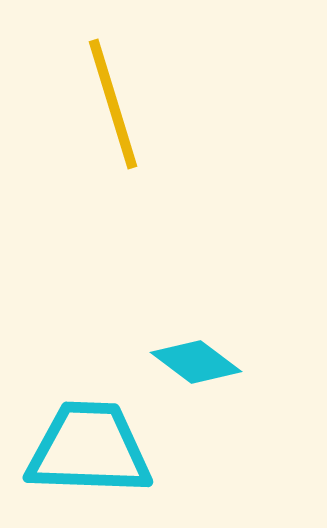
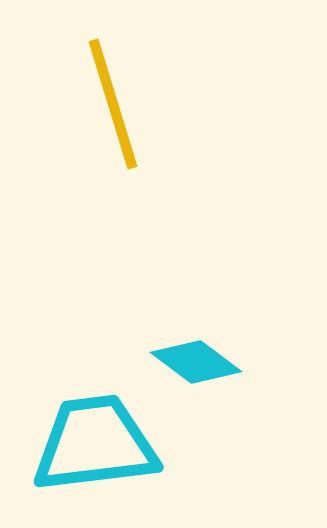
cyan trapezoid: moved 6 px right, 5 px up; rotated 9 degrees counterclockwise
